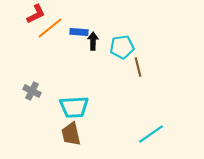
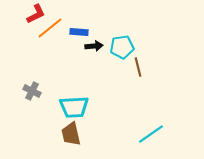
black arrow: moved 1 px right, 5 px down; rotated 84 degrees clockwise
